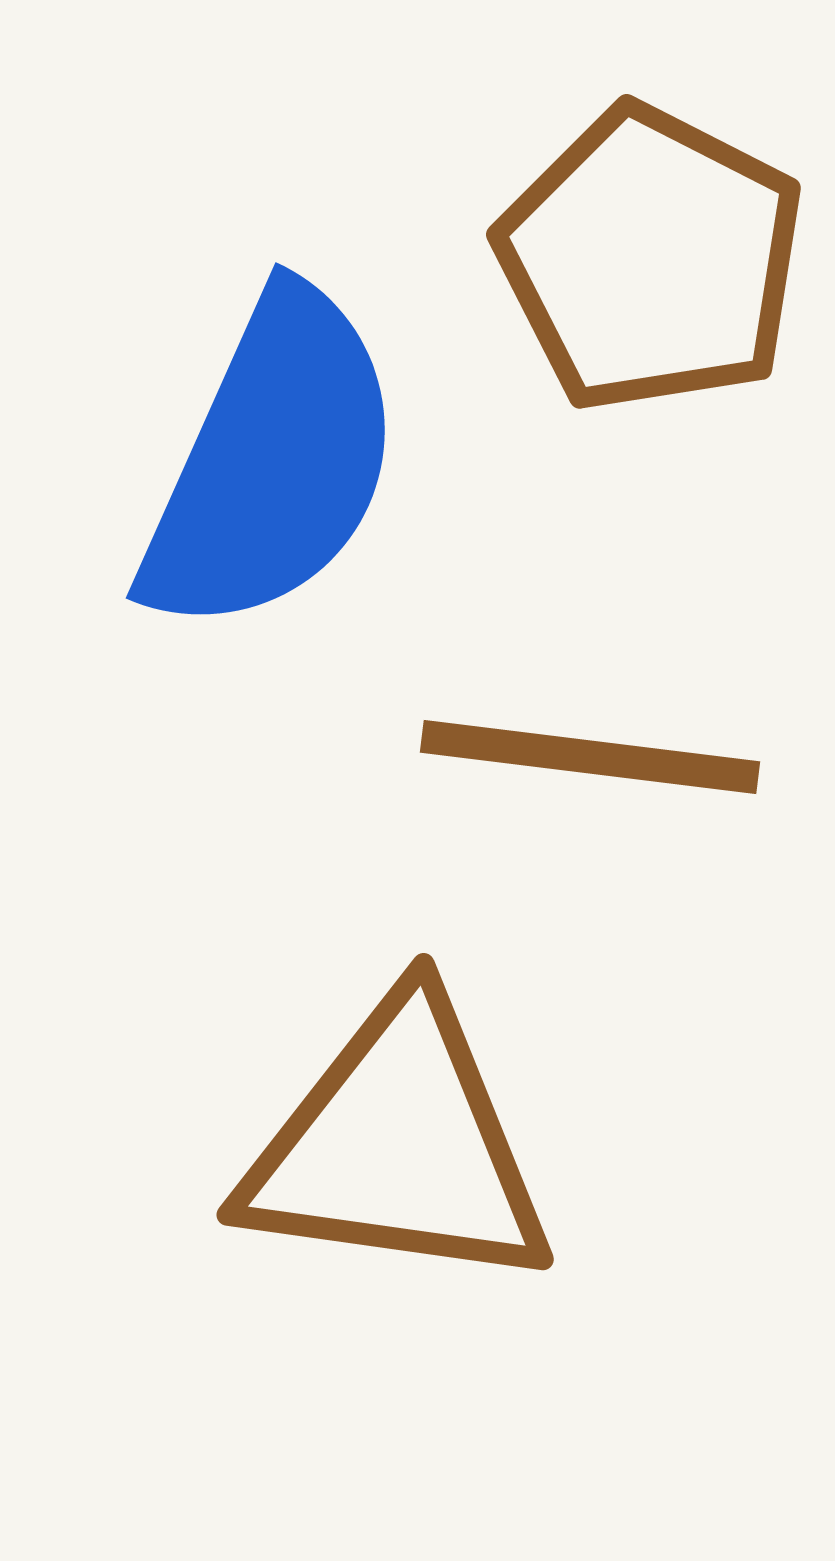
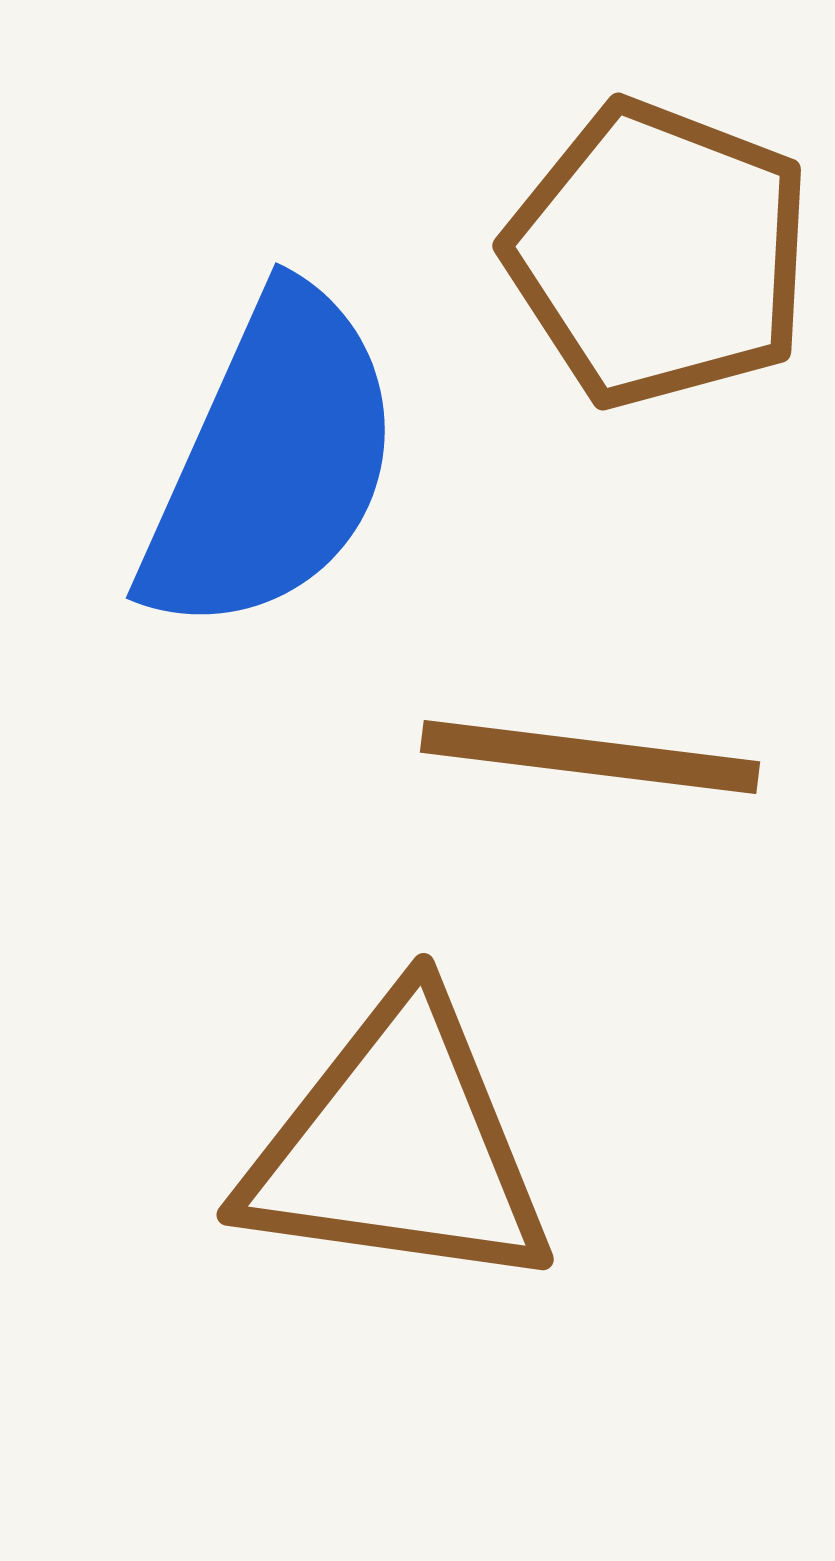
brown pentagon: moved 8 px right, 5 px up; rotated 6 degrees counterclockwise
